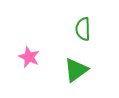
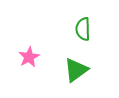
pink star: rotated 20 degrees clockwise
